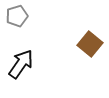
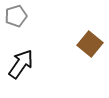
gray pentagon: moved 1 px left
